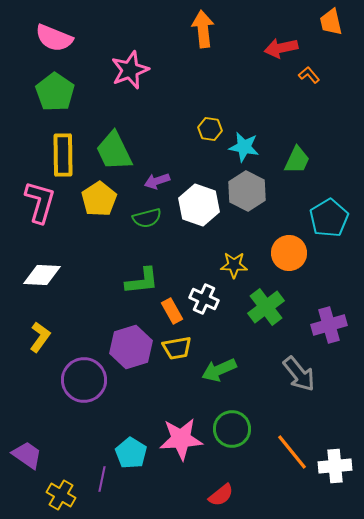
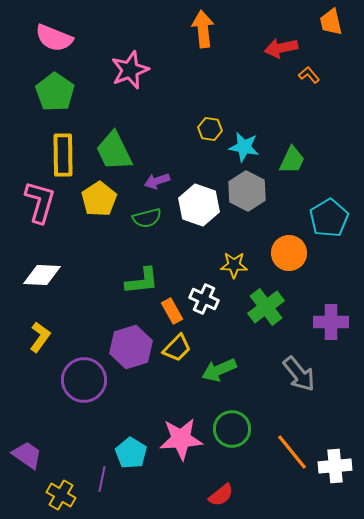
green trapezoid at (297, 160): moved 5 px left
purple cross at (329, 325): moved 2 px right, 3 px up; rotated 16 degrees clockwise
yellow trapezoid at (177, 348): rotated 36 degrees counterclockwise
